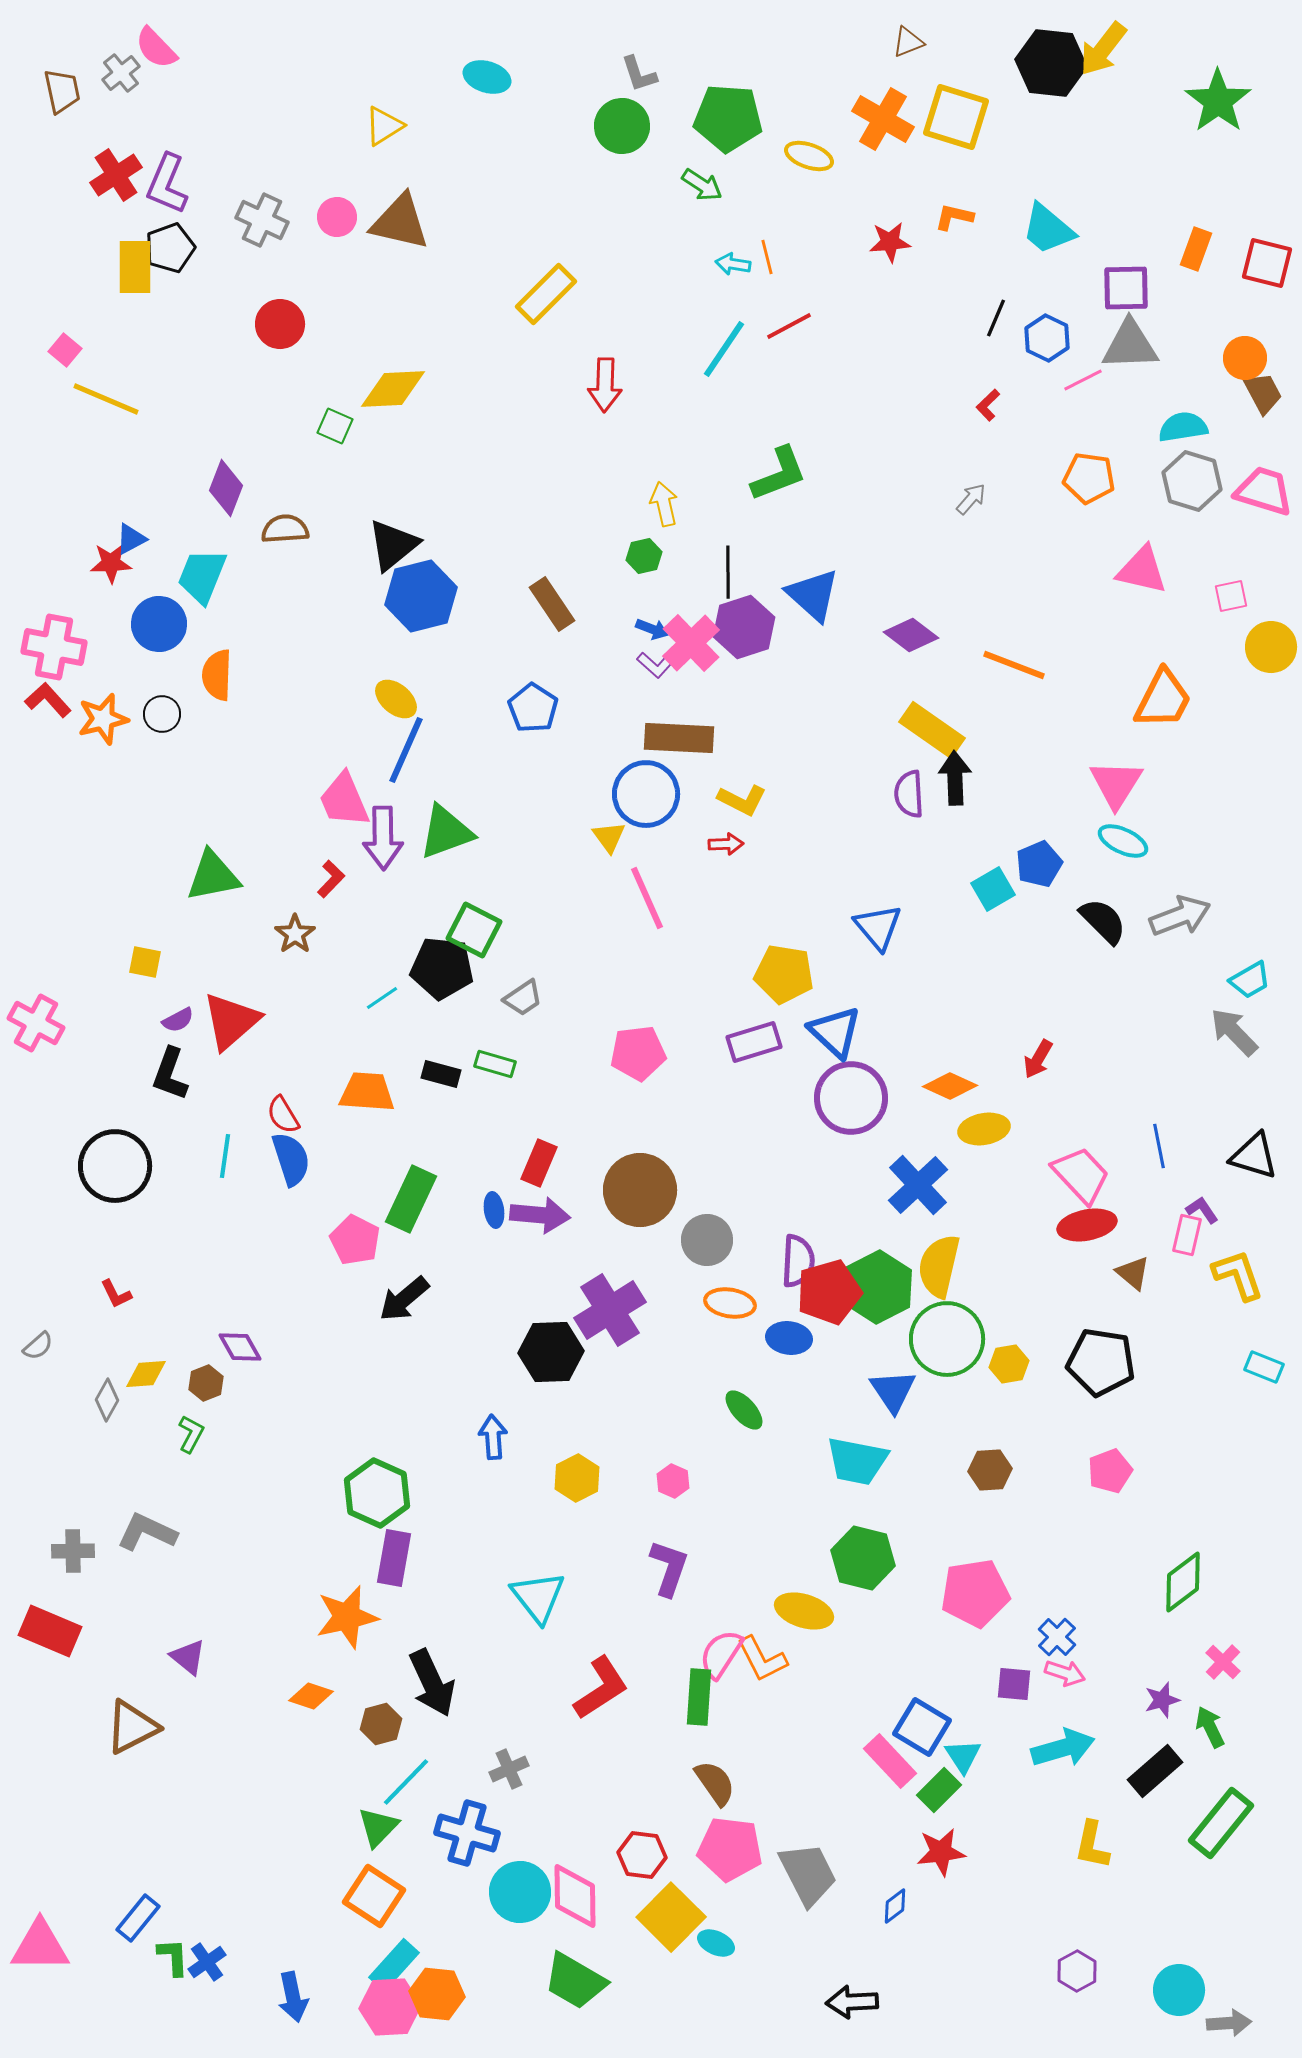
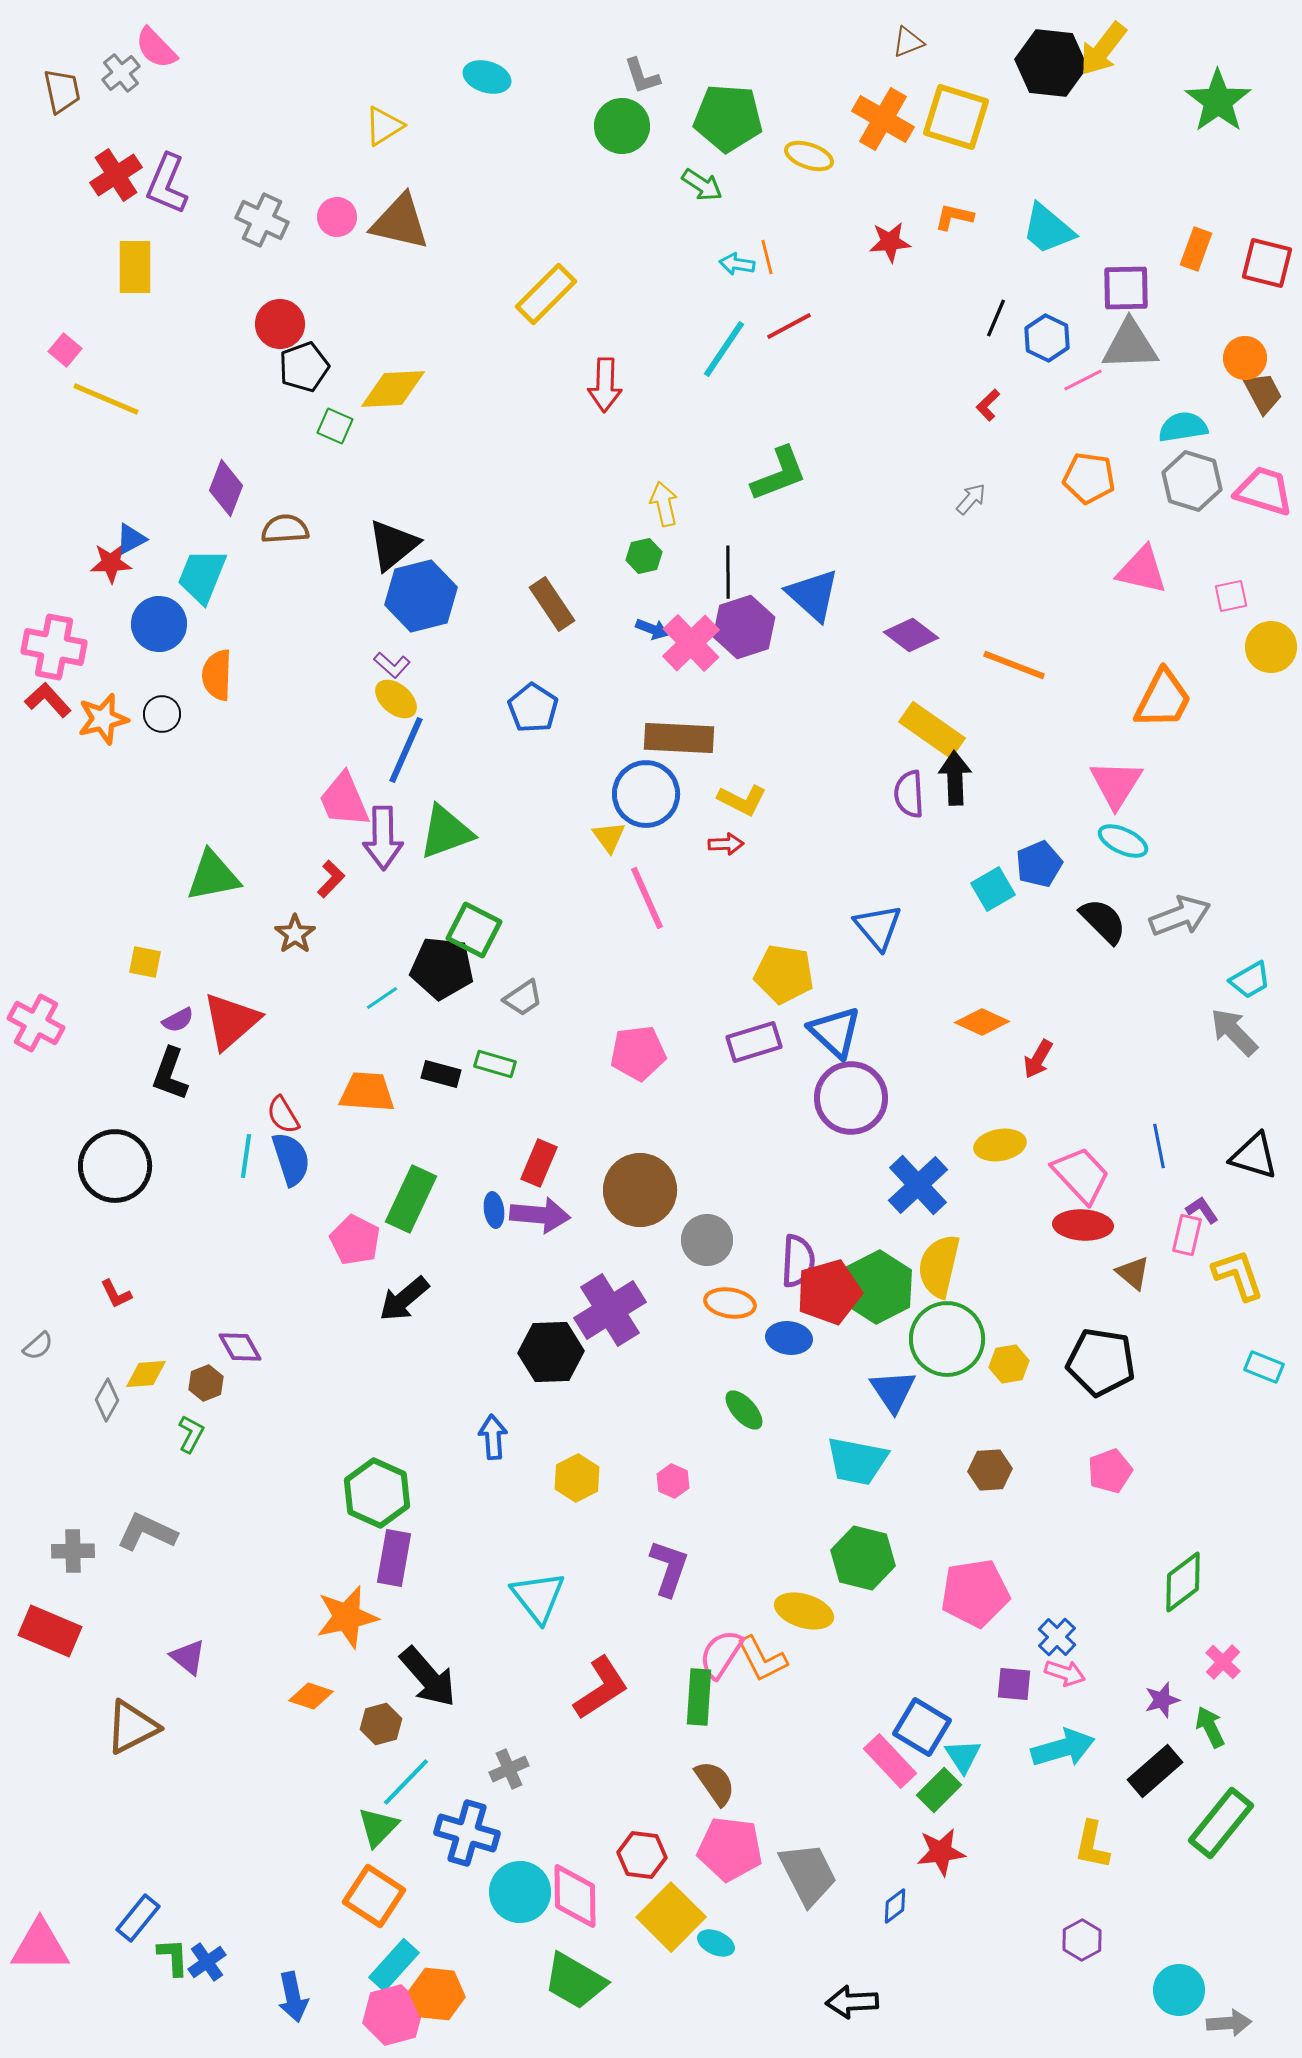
gray L-shape at (639, 74): moved 3 px right, 2 px down
black pentagon at (170, 248): moved 134 px right, 119 px down
cyan arrow at (733, 264): moved 4 px right
purple L-shape at (655, 665): moved 263 px left
orange diamond at (950, 1086): moved 32 px right, 64 px up
yellow ellipse at (984, 1129): moved 16 px right, 16 px down
cyan line at (225, 1156): moved 21 px right
red ellipse at (1087, 1225): moved 4 px left; rotated 14 degrees clockwise
black arrow at (432, 1683): moved 4 px left, 6 px up; rotated 16 degrees counterclockwise
purple hexagon at (1077, 1971): moved 5 px right, 31 px up
pink hexagon at (390, 2007): moved 3 px right, 8 px down; rotated 12 degrees counterclockwise
